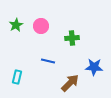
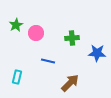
pink circle: moved 5 px left, 7 px down
blue star: moved 3 px right, 14 px up
